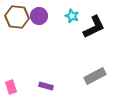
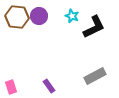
purple rectangle: moved 3 px right; rotated 40 degrees clockwise
